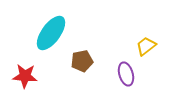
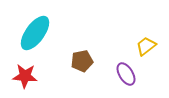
cyan ellipse: moved 16 px left
purple ellipse: rotated 15 degrees counterclockwise
